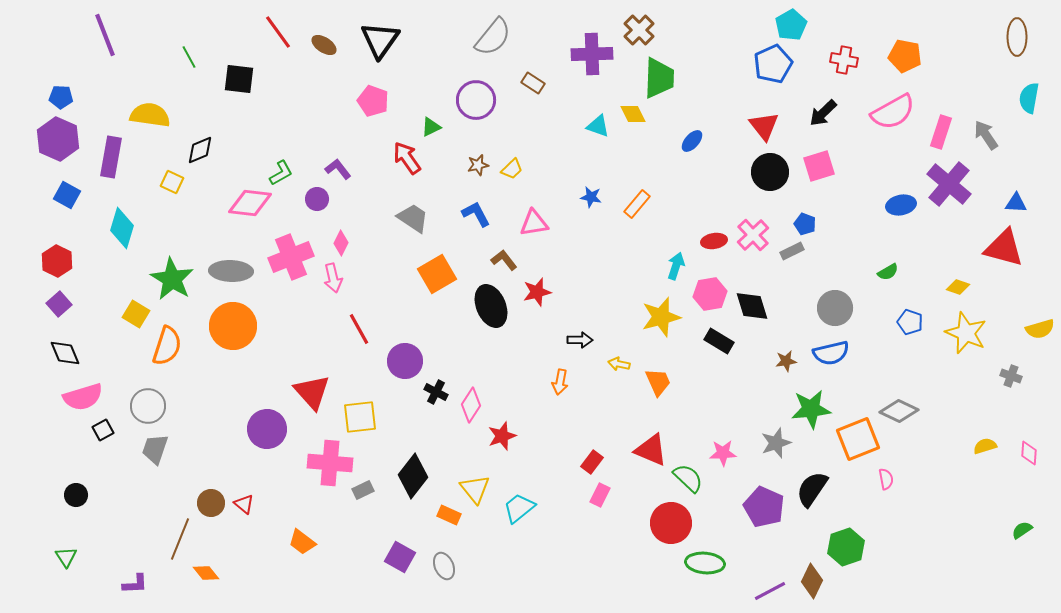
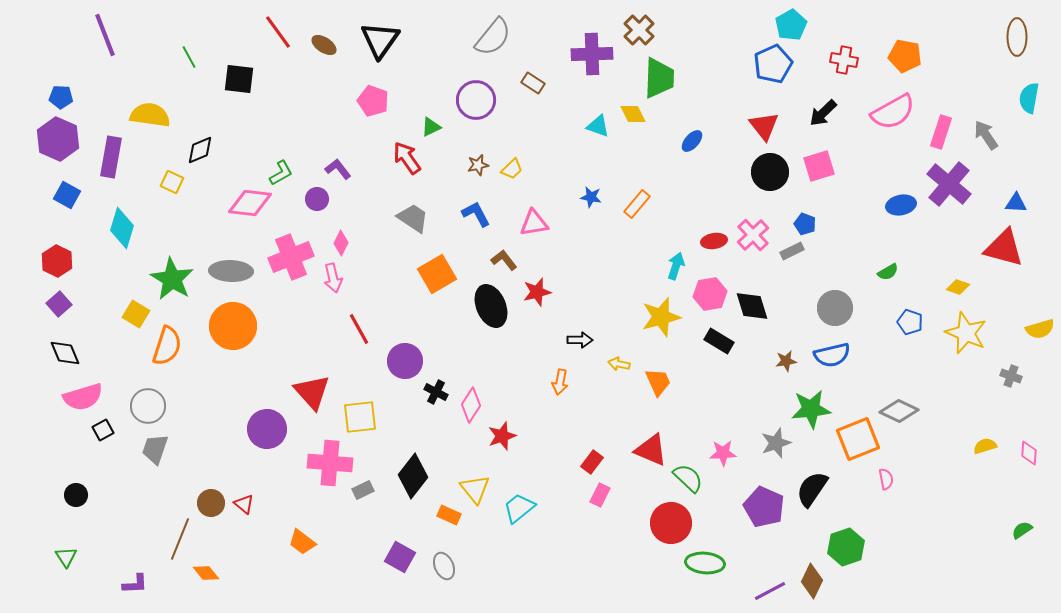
blue semicircle at (831, 353): moved 1 px right, 2 px down
